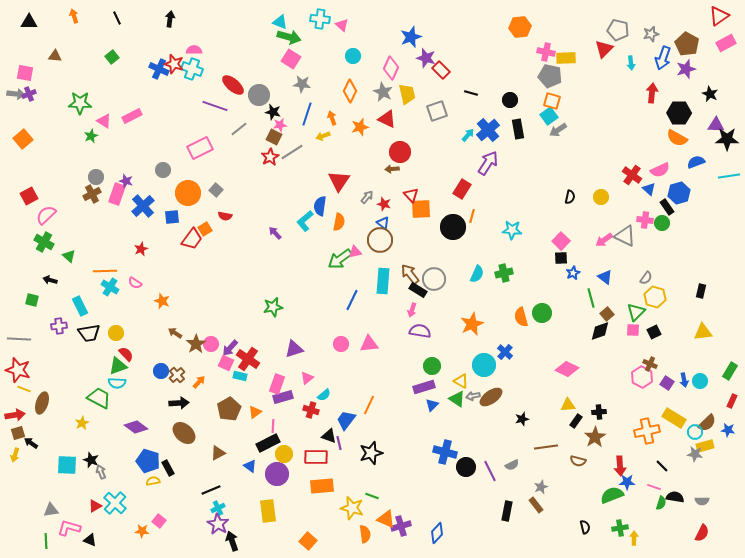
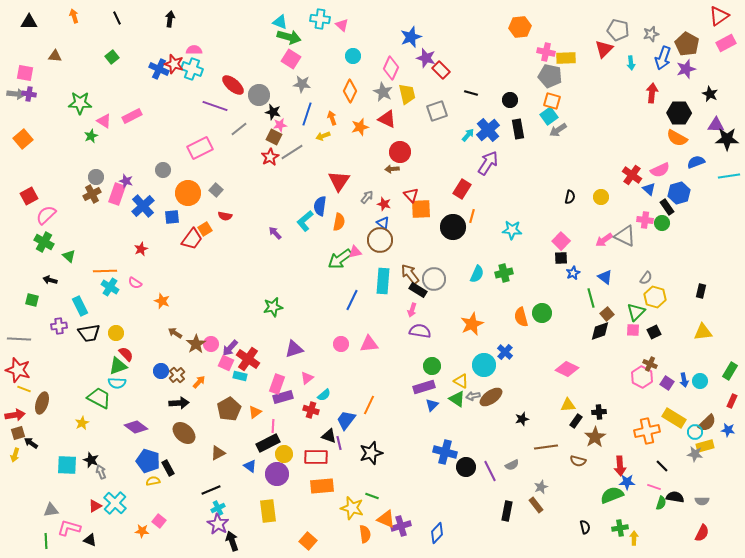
purple cross at (29, 94): rotated 32 degrees clockwise
